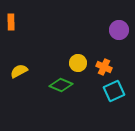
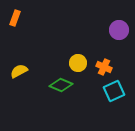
orange rectangle: moved 4 px right, 4 px up; rotated 21 degrees clockwise
